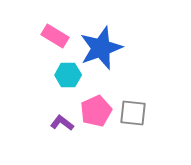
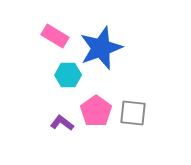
pink pentagon: rotated 12 degrees counterclockwise
